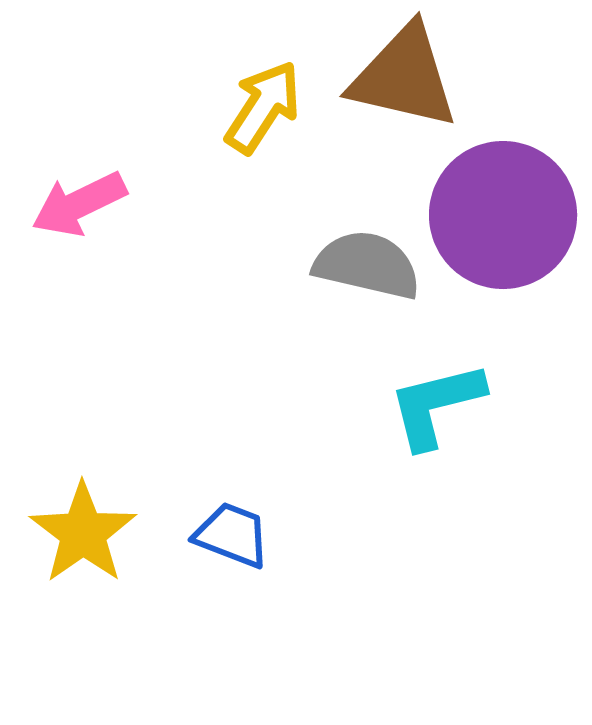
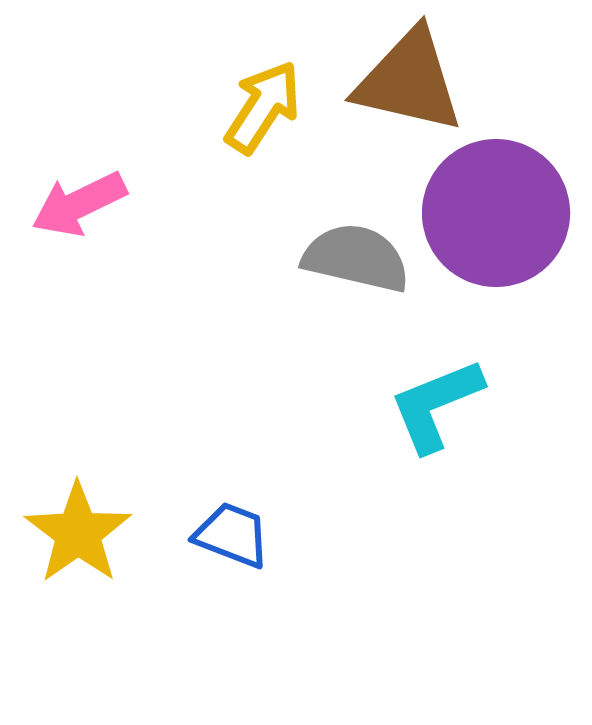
brown triangle: moved 5 px right, 4 px down
purple circle: moved 7 px left, 2 px up
gray semicircle: moved 11 px left, 7 px up
cyan L-shape: rotated 8 degrees counterclockwise
yellow star: moved 5 px left
